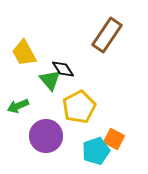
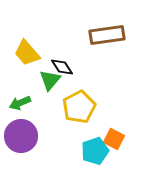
brown rectangle: rotated 48 degrees clockwise
yellow trapezoid: moved 3 px right; rotated 12 degrees counterclockwise
black diamond: moved 1 px left, 2 px up
green triangle: rotated 20 degrees clockwise
green arrow: moved 2 px right, 3 px up
purple circle: moved 25 px left
cyan pentagon: moved 1 px left
